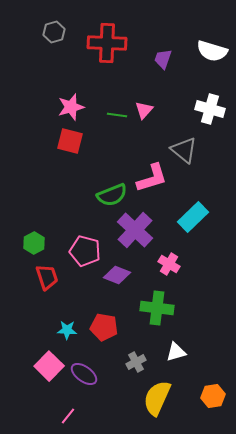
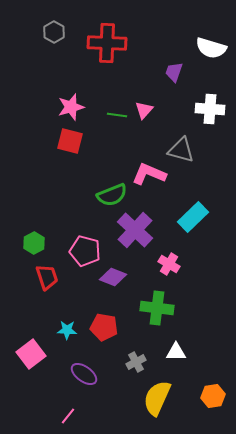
gray hexagon: rotated 15 degrees counterclockwise
white semicircle: moved 1 px left, 3 px up
purple trapezoid: moved 11 px right, 13 px down
white cross: rotated 12 degrees counterclockwise
gray triangle: moved 3 px left; rotated 24 degrees counterclockwise
pink L-shape: moved 3 px left, 4 px up; rotated 140 degrees counterclockwise
purple diamond: moved 4 px left, 2 px down
white triangle: rotated 15 degrees clockwise
pink square: moved 18 px left, 12 px up; rotated 8 degrees clockwise
